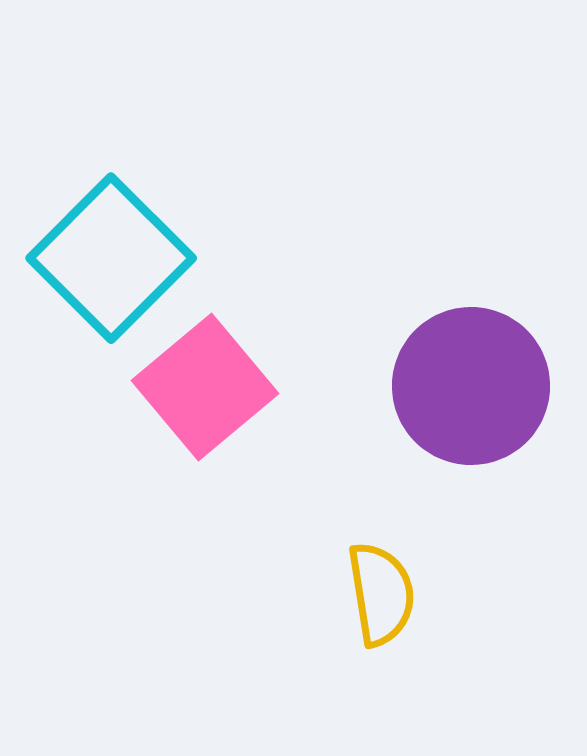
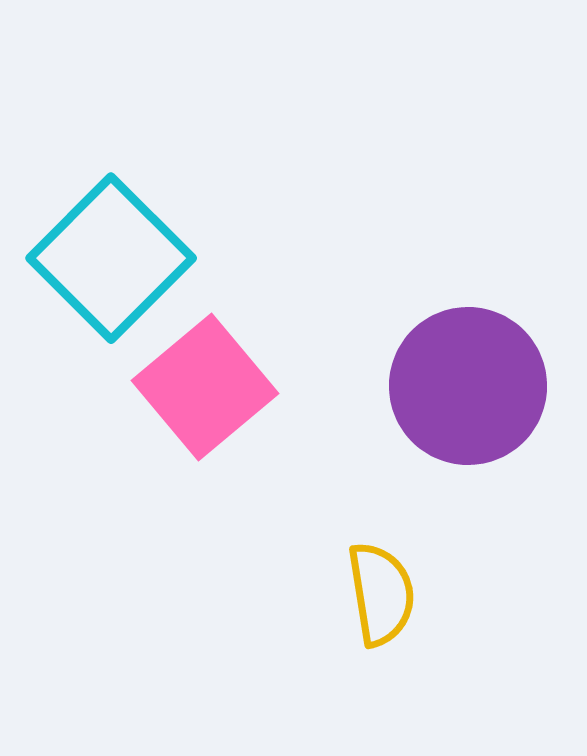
purple circle: moved 3 px left
